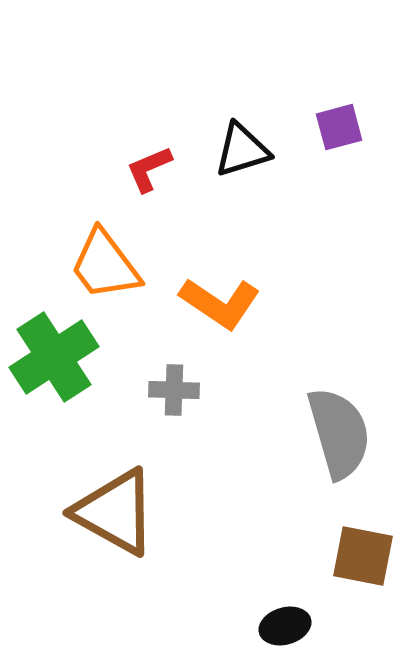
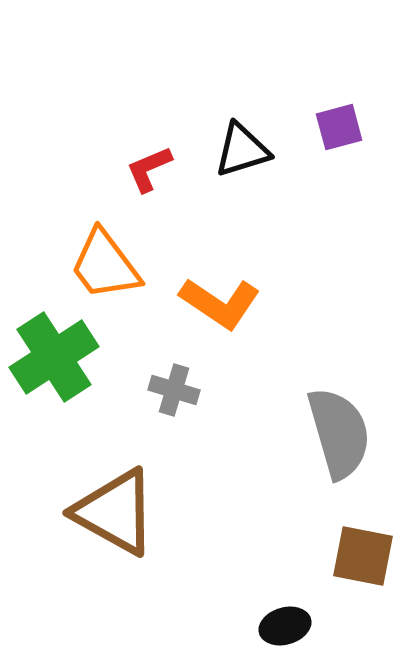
gray cross: rotated 15 degrees clockwise
